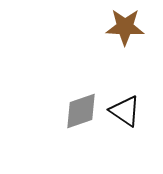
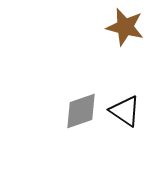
brown star: rotated 12 degrees clockwise
